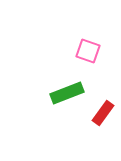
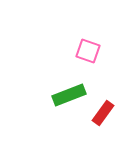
green rectangle: moved 2 px right, 2 px down
